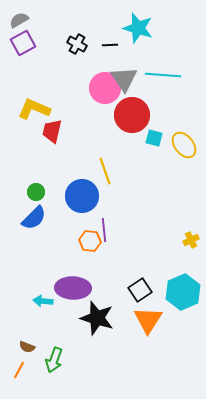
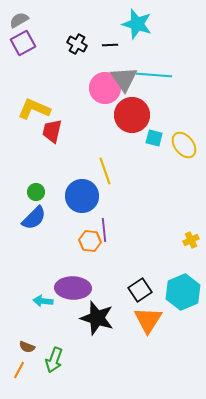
cyan star: moved 1 px left, 4 px up
cyan line: moved 9 px left
